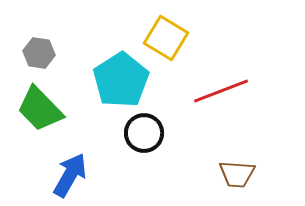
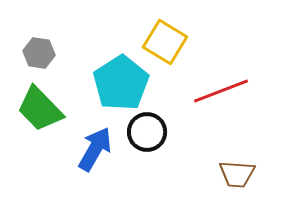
yellow square: moved 1 px left, 4 px down
cyan pentagon: moved 3 px down
black circle: moved 3 px right, 1 px up
blue arrow: moved 25 px right, 26 px up
